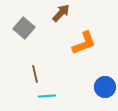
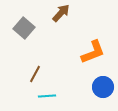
orange L-shape: moved 9 px right, 9 px down
brown line: rotated 42 degrees clockwise
blue circle: moved 2 px left
